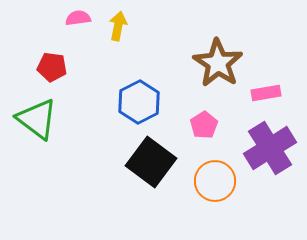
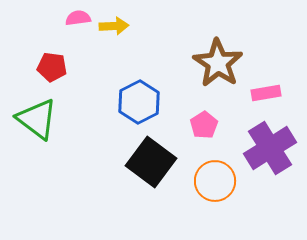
yellow arrow: moved 4 px left; rotated 76 degrees clockwise
